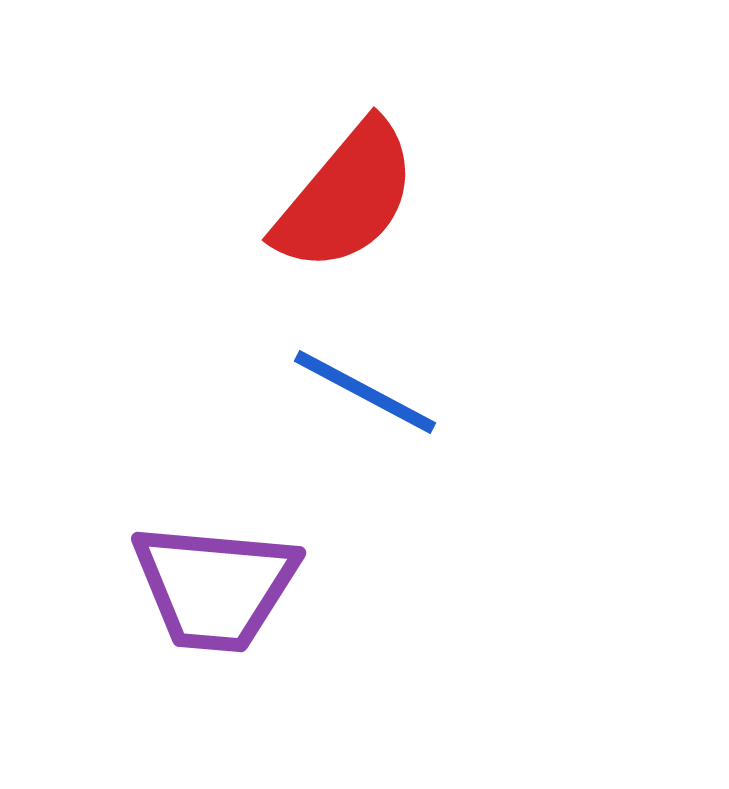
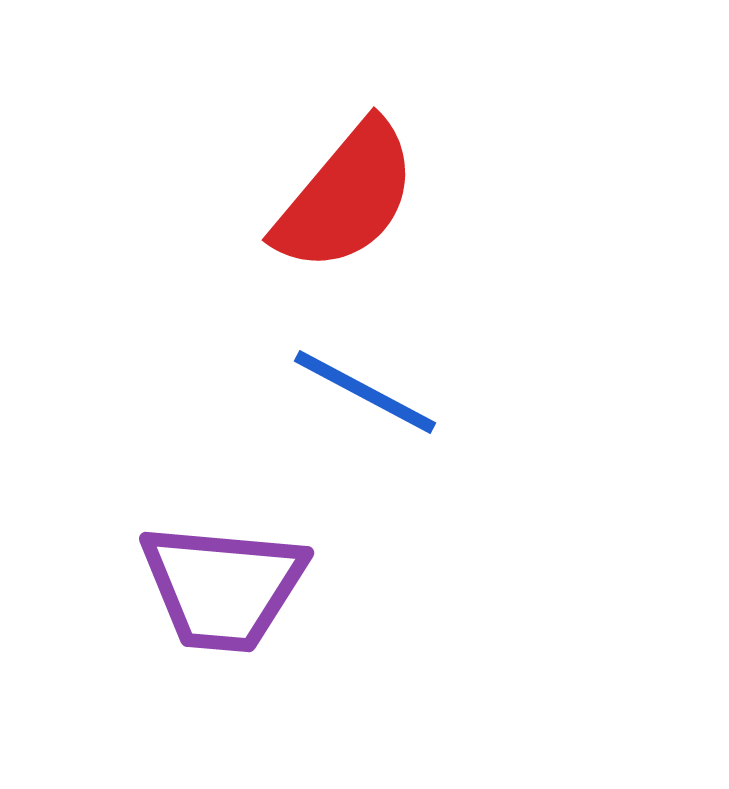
purple trapezoid: moved 8 px right
